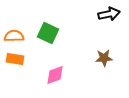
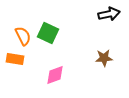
orange semicircle: moved 9 px right; rotated 66 degrees clockwise
